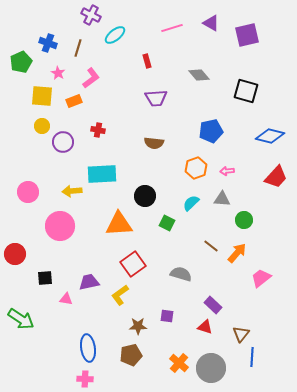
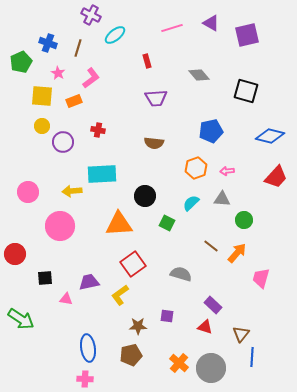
pink trapezoid at (261, 278): rotated 35 degrees counterclockwise
